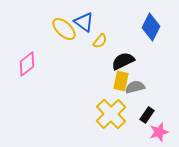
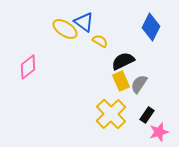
yellow ellipse: moved 1 px right; rotated 10 degrees counterclockwise
yellow semicircle: rotated 98 degrees counterclockwise
pink diamond: moved 1 px right, 3 px down
yellow rectangle: rotated 36 degrees counterclockwise
gray semicircle: moved 4 px right, 3 px up; rotated 42 degrees counterclockwise
